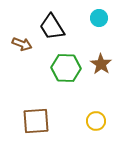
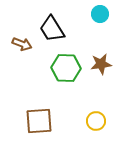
cyan circle: moved 1 px right, 4 px up
black trapezoid: moved 2 px down
brown star: rotated 30 degrees clockwise
brown square: moved 3 px right
